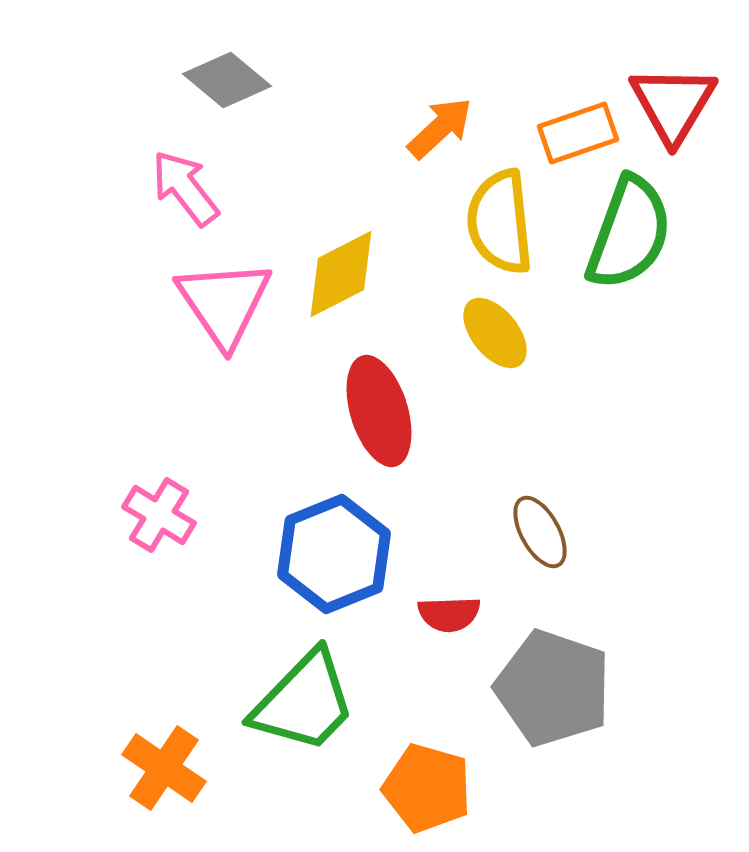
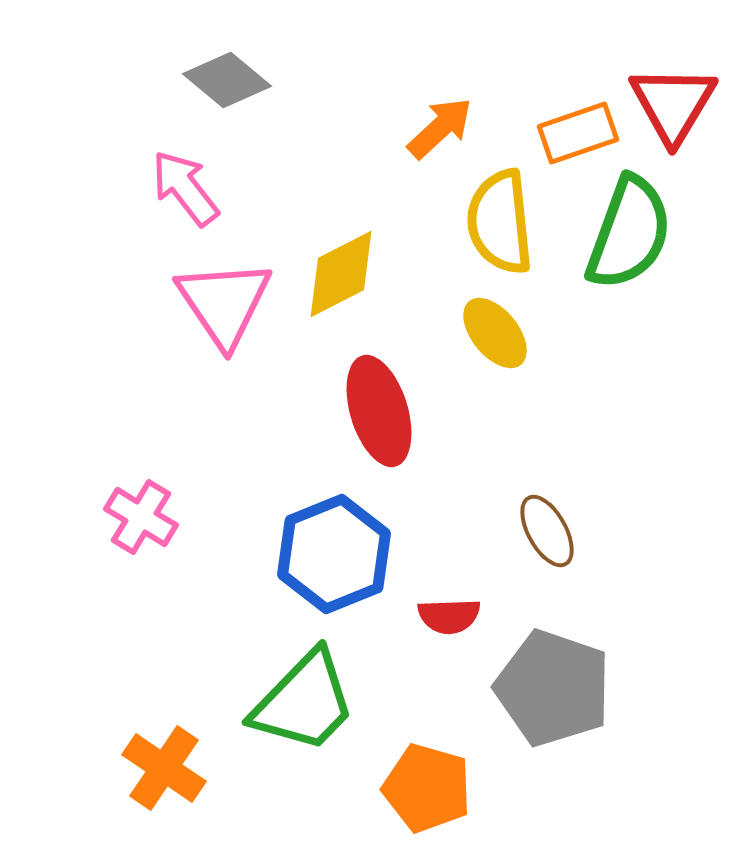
pink cross: moved 18 px left, 2 px down
brown ellipse: moved 7 px right, 1 px up
red semicircle: moved 2 px down
